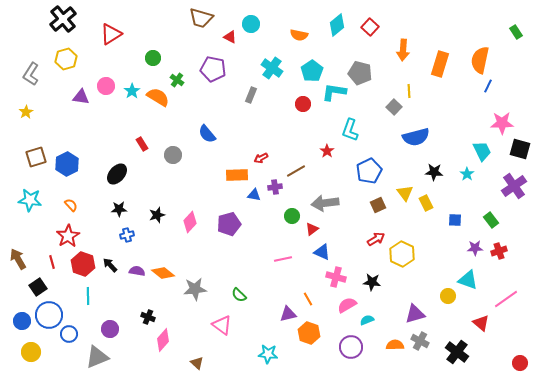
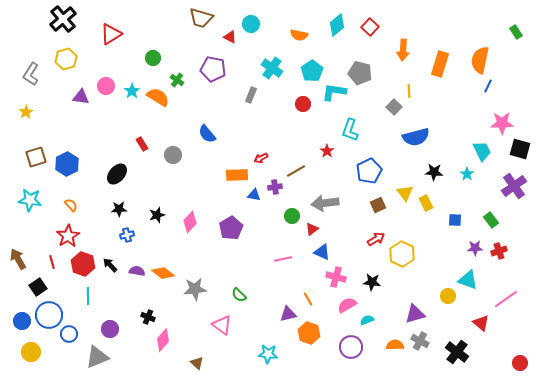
purple pentagon at (229, 224): moved 2 px right, 4 px down; rotated 15 degrees counterclockwise
